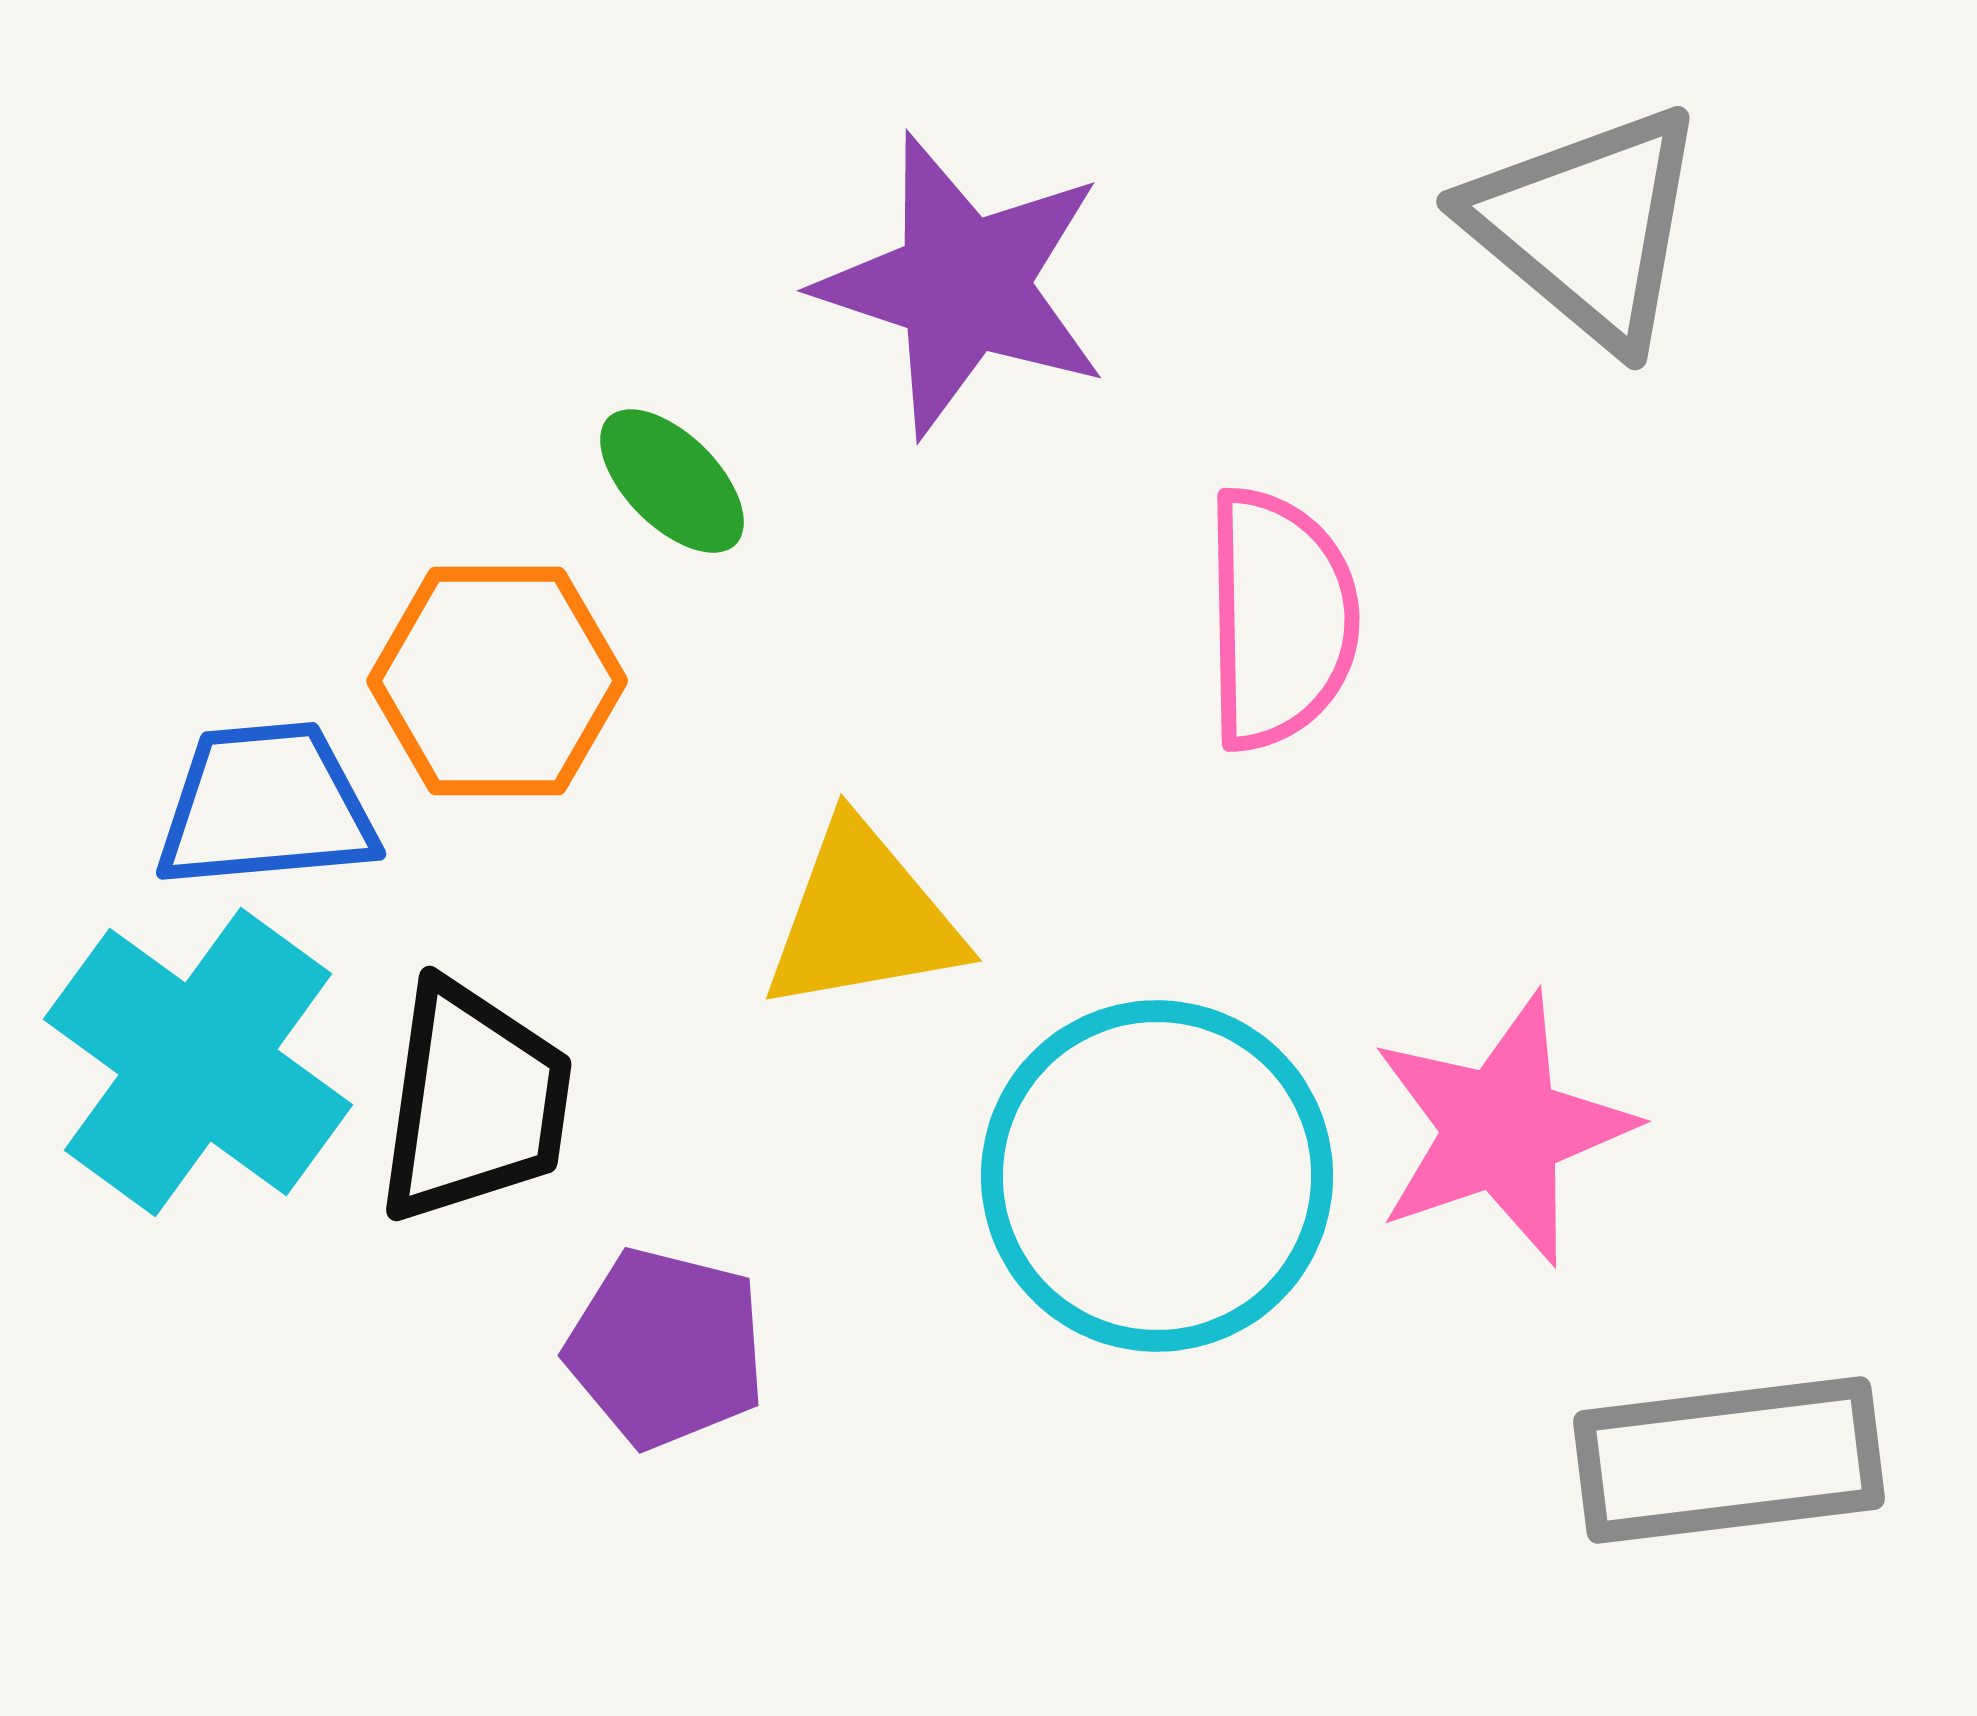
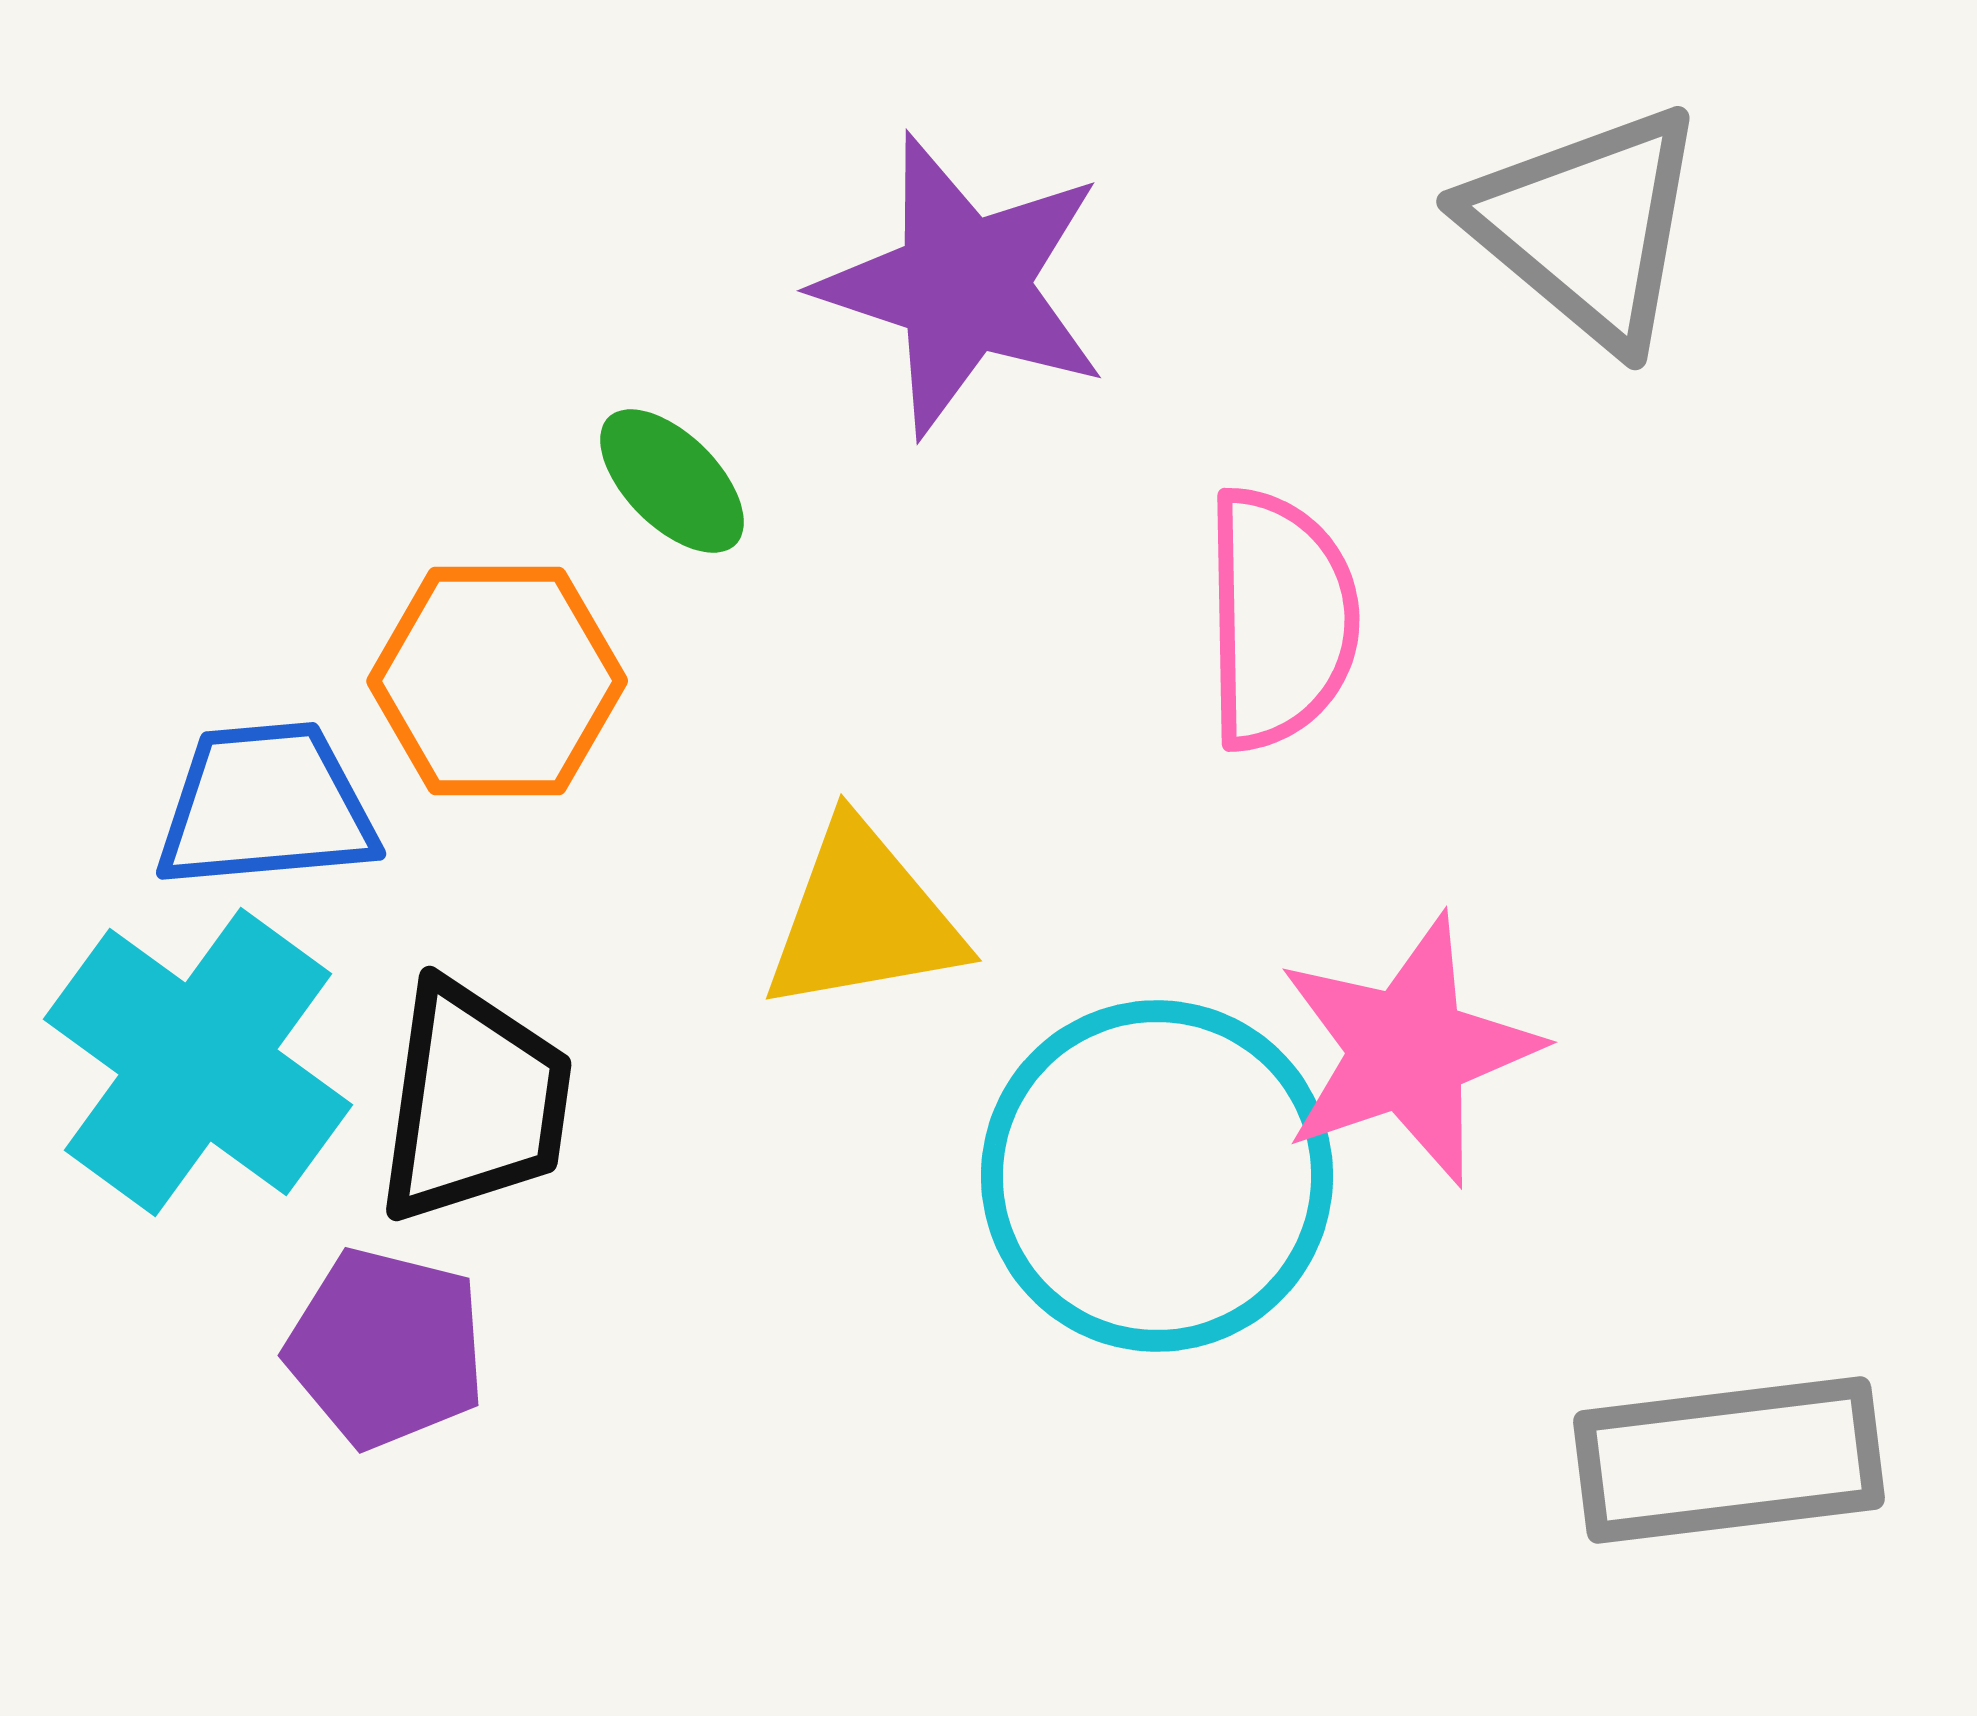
pink star: moved 94 px left, 79 px up
purple pentagon: moved 280 px left
